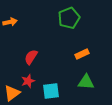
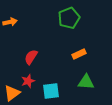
orange rectangle: moved 3 px left
